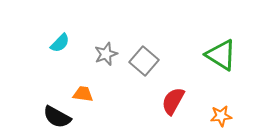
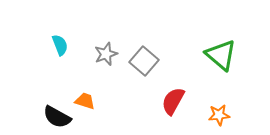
cyan semicircle: moved 2 px down; rotated 65 degrees counterclockwise
green triangle: rotated 8 degrees clockwise
orange trapezoid: moved 2 px right, 7 px down; rotated 10 degrees clockwise
orange star: moved 2 px left, 1 px up
